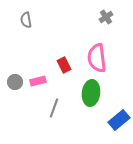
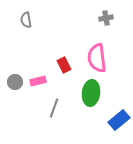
gray cross: moved 1 px down; rotated 24 degrees clockwise
